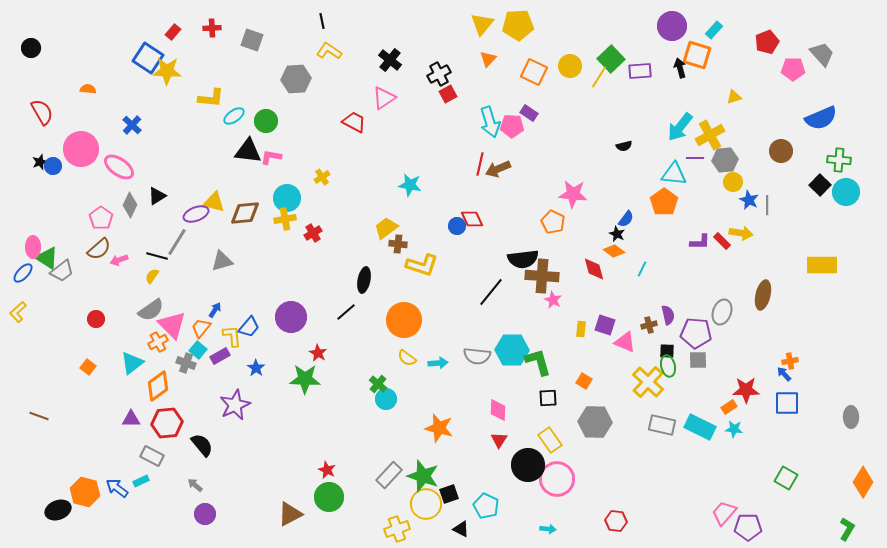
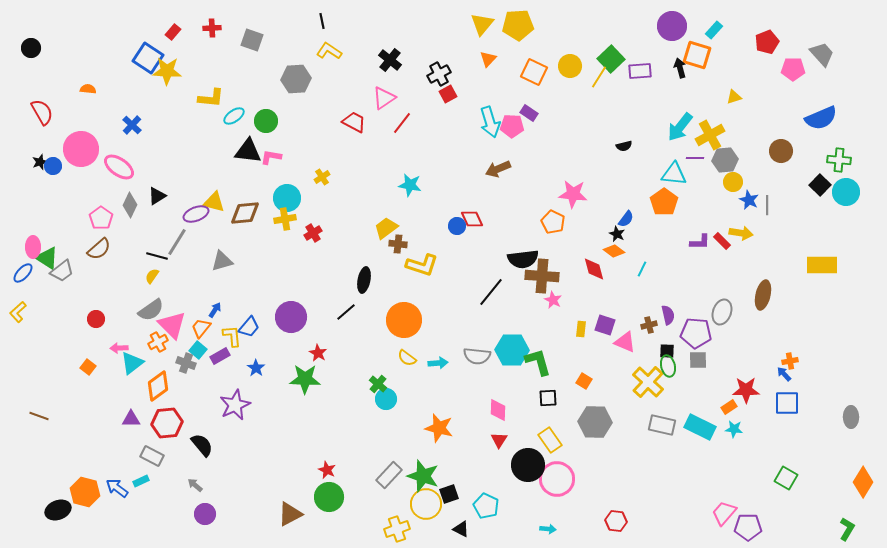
red line at (480, 164): moved 78 px left, 41 px up; rotated 25 degrees clockwise
pink arrow at (119, 260): moved 88 px down; rotated 18 degrees clockwise
